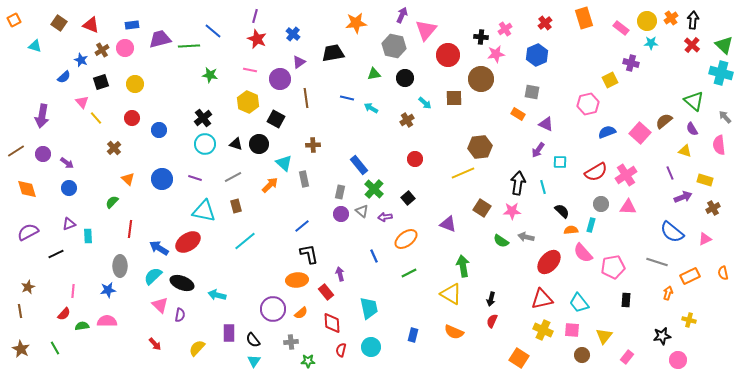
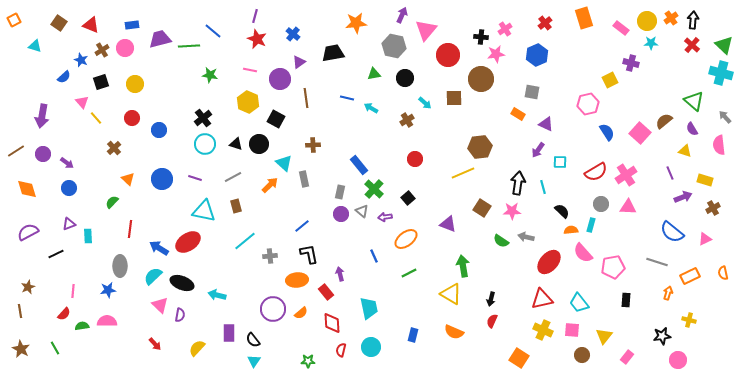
blue semicircle at (607, 132): rotated 78 degrees clockwise
gray cross at (291, 342): moved 21 px left, 86 px up
